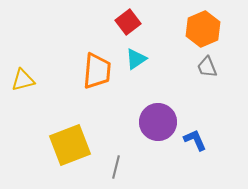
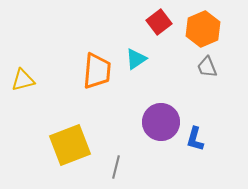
red square: moved 31 px right
purple circle: moved 3 px right
blue L-shape: moved 1 px up; rotated 140 degrees counterclockwise
